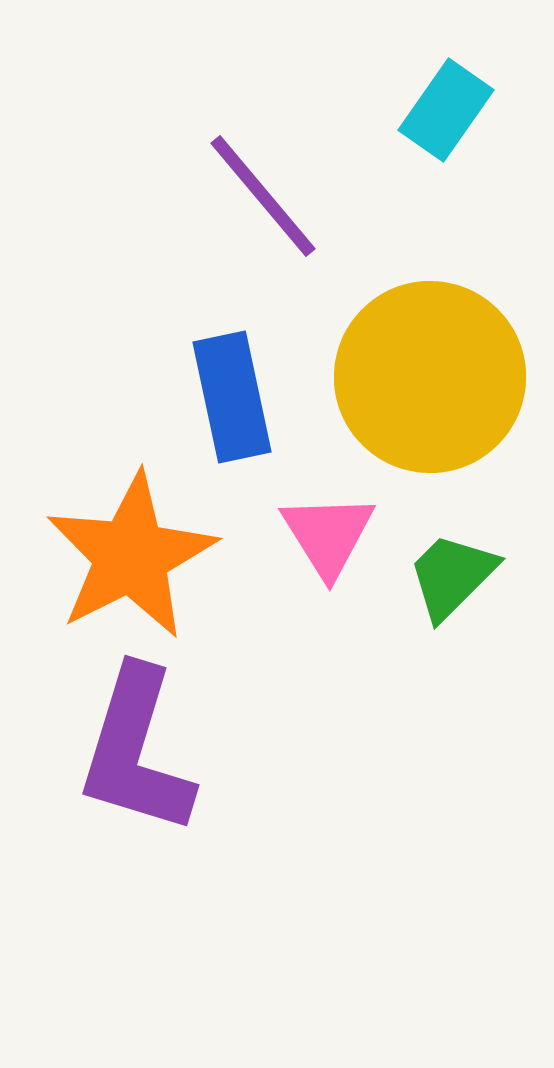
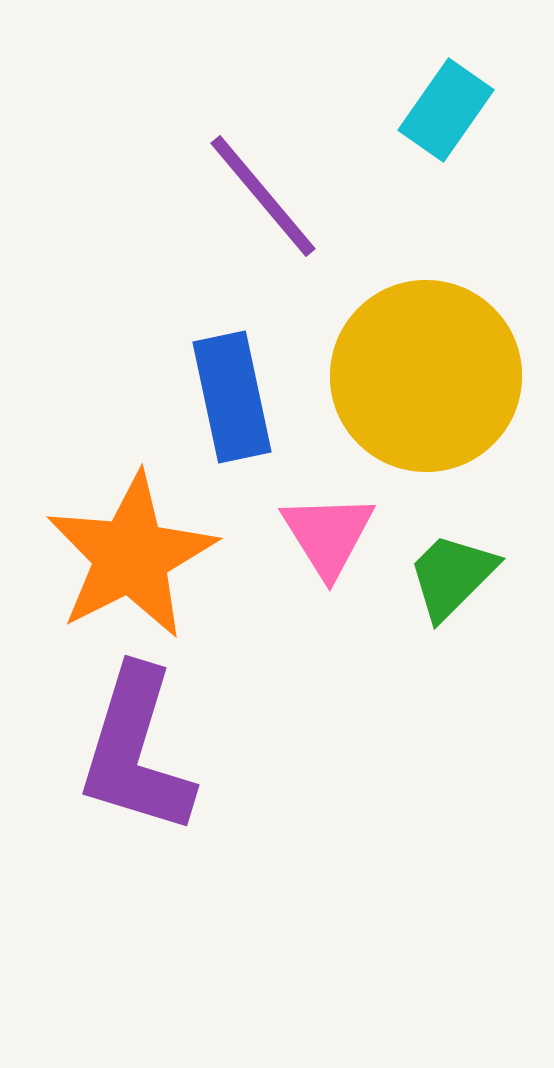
yellow circle: moved 4 px left, 1 px up
